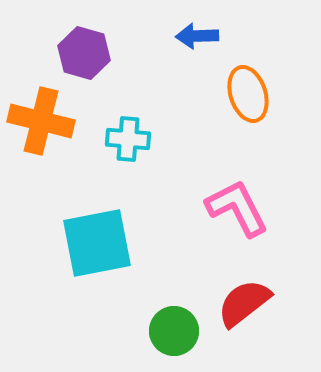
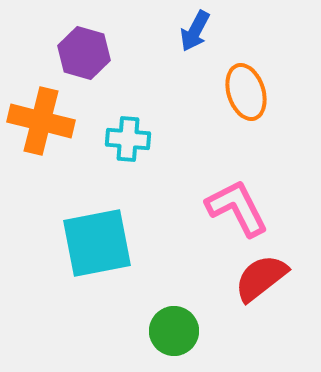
blue arrow: moved 2 px left, 5 px up; rotated 60 degrees counterclockwise
orange ellipse: moved 2 px left, 2 px up
red semicircle: moved 17 px right, 25 px up
